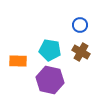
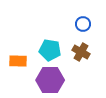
blue circle: moved 3 px right, 1 px up
purple hexagon: rotated 12 degrees counterclockwise
